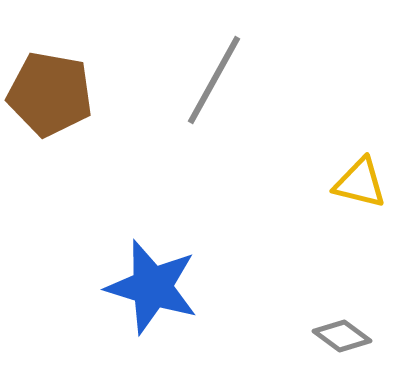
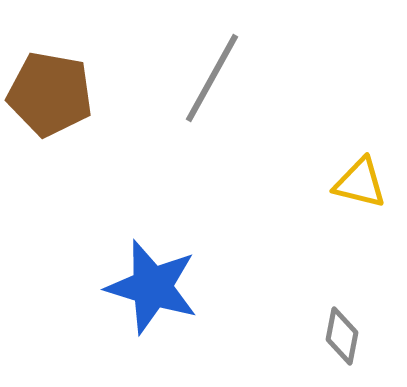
gray line: moved 2 px left, 2 px up
gray diamond: rotated 64 degrees clockwise
